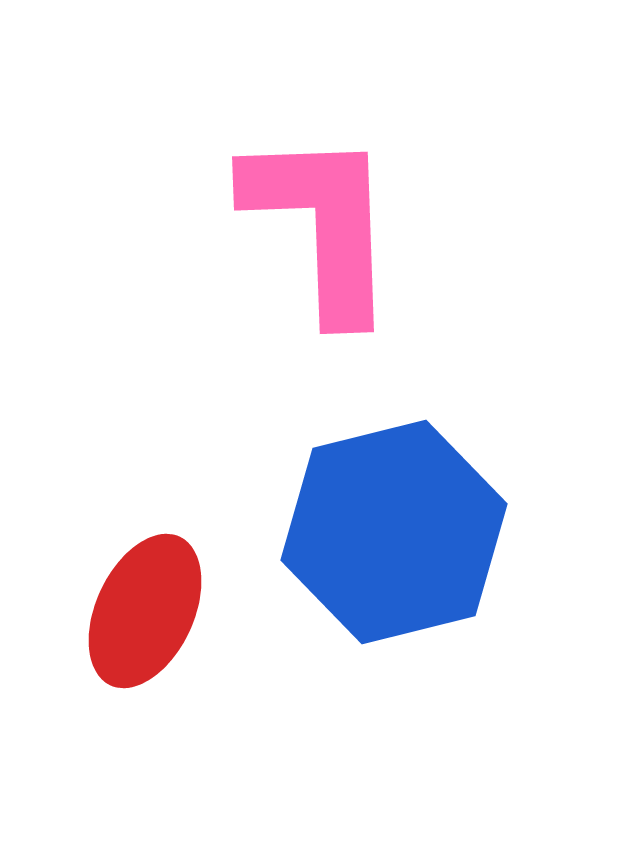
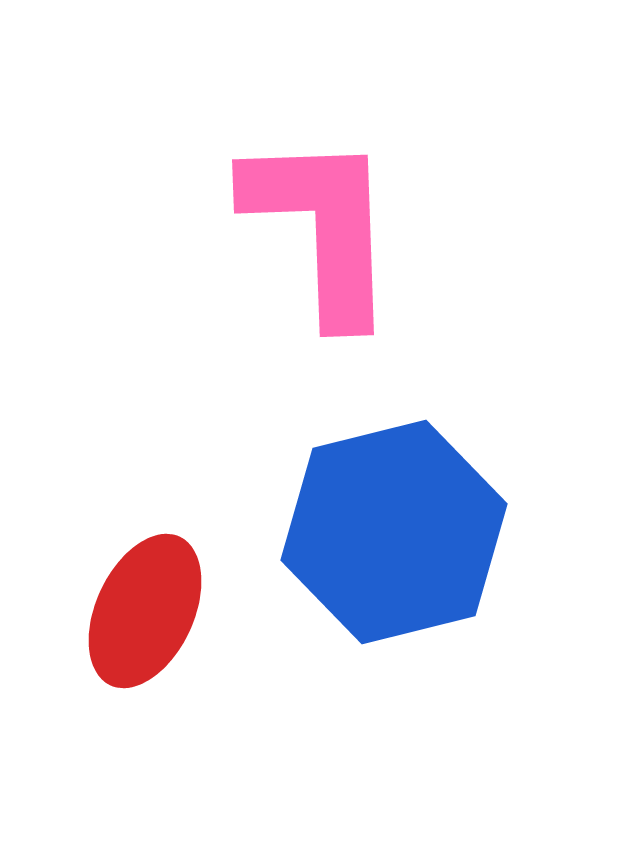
pink L-shape: moved 3 px down
